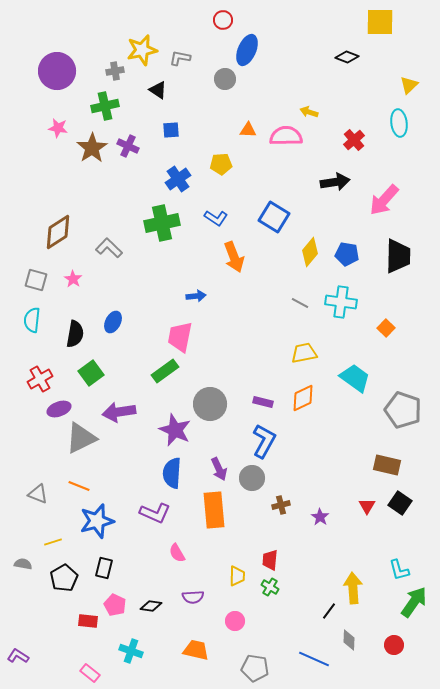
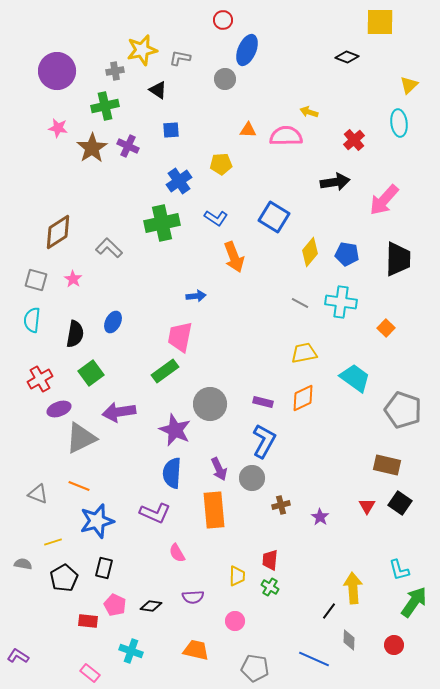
blue cross at (178, 179): moved 1 px right, 2 px down
black trapezoid at (398, 256): moved 3 px down
